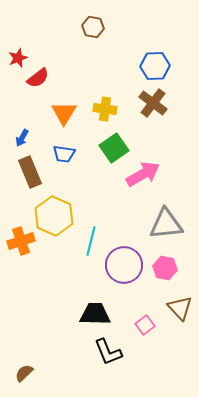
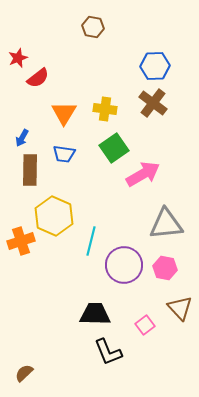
brown rectangle: moved 2 px up; rotated 24 degrees clockwise
